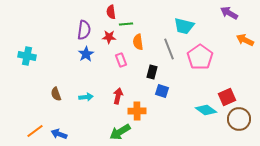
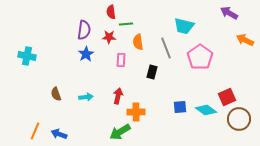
gray line: moved 3 px left, 1 px up
pink rectangle: rotated 24 degrees clockwise
blue square: moved 18 px right, 16 px down; rotated 24 degrees counterclockwise
orange cross: moved 1 px left, 1 px down
orange line: rotated 30 degrees counterclockwise
